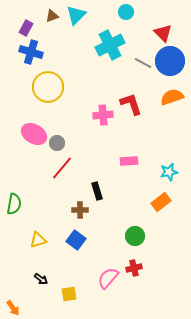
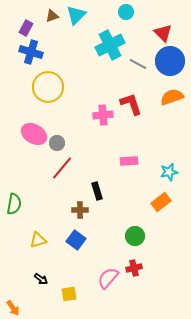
gray line: moved 5 px left, 1 px down
